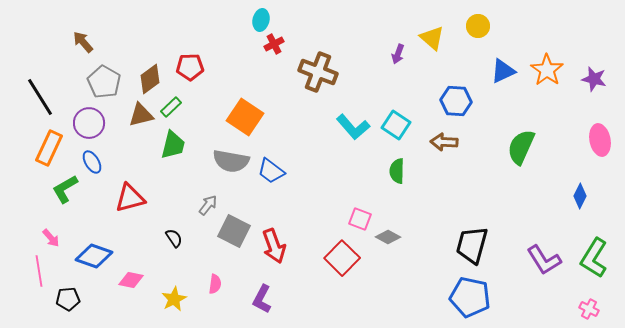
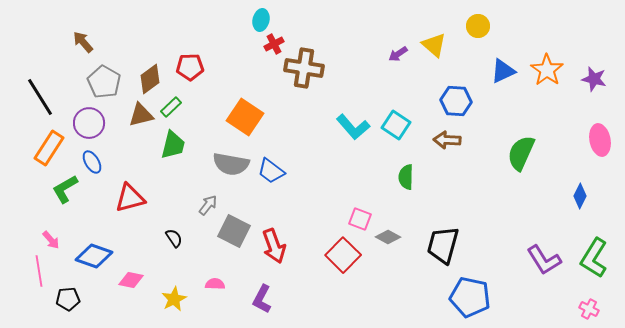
yellow triangle at (432, 38): moved 2 px right, 7 px down
purple arrow at (398, 54): rotated 36 degrees clockwise
brown cross at (318, 72): moved 14 px left, 4 px up; rotated 12 degrees counterclockwise
brown arrow at (444, 142): moved 3 px right, 2 px up
green semicircle at (521, 147): moved 6 px down
orange rectangle at (49, 148): rotated 8 degrees clockwise
gray semicircle at (231, 161): moved 3 px down
green semicircle at (397, 171): moved 9 px right, 6 px down
pink arrow at (51, 238): moved 2 px down
black trapezoid at (472, 245): moved 29 px left
red square at (342, 258): moved 1 px right, 3 px up
pink semicircle at (215, 284): rotated 96 degrees counterclockwise
